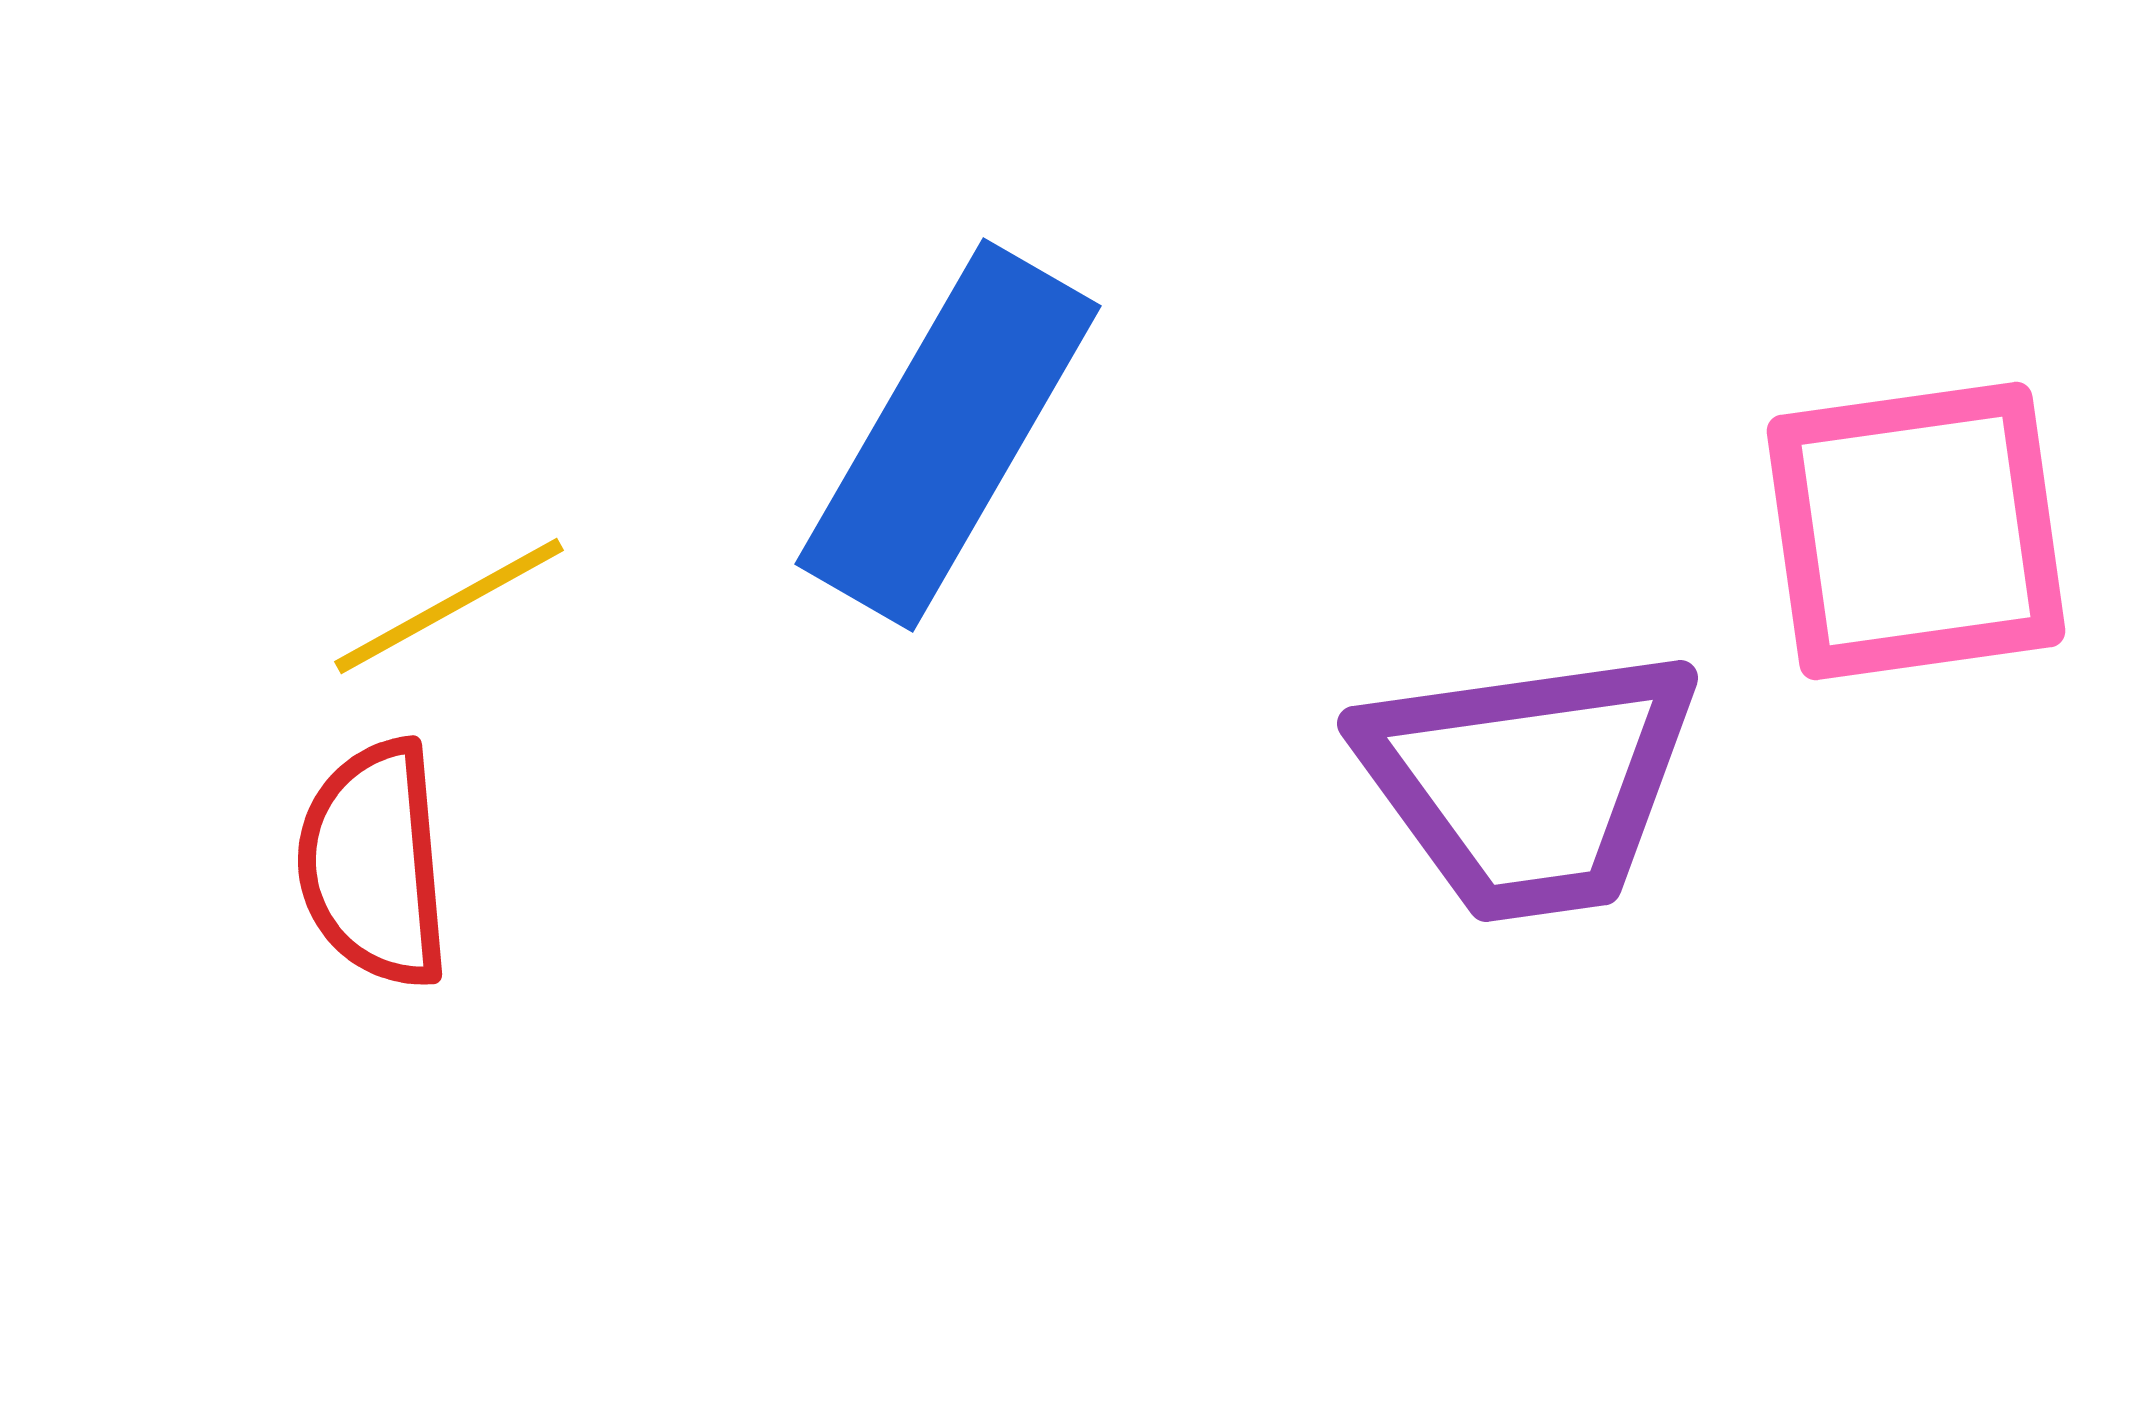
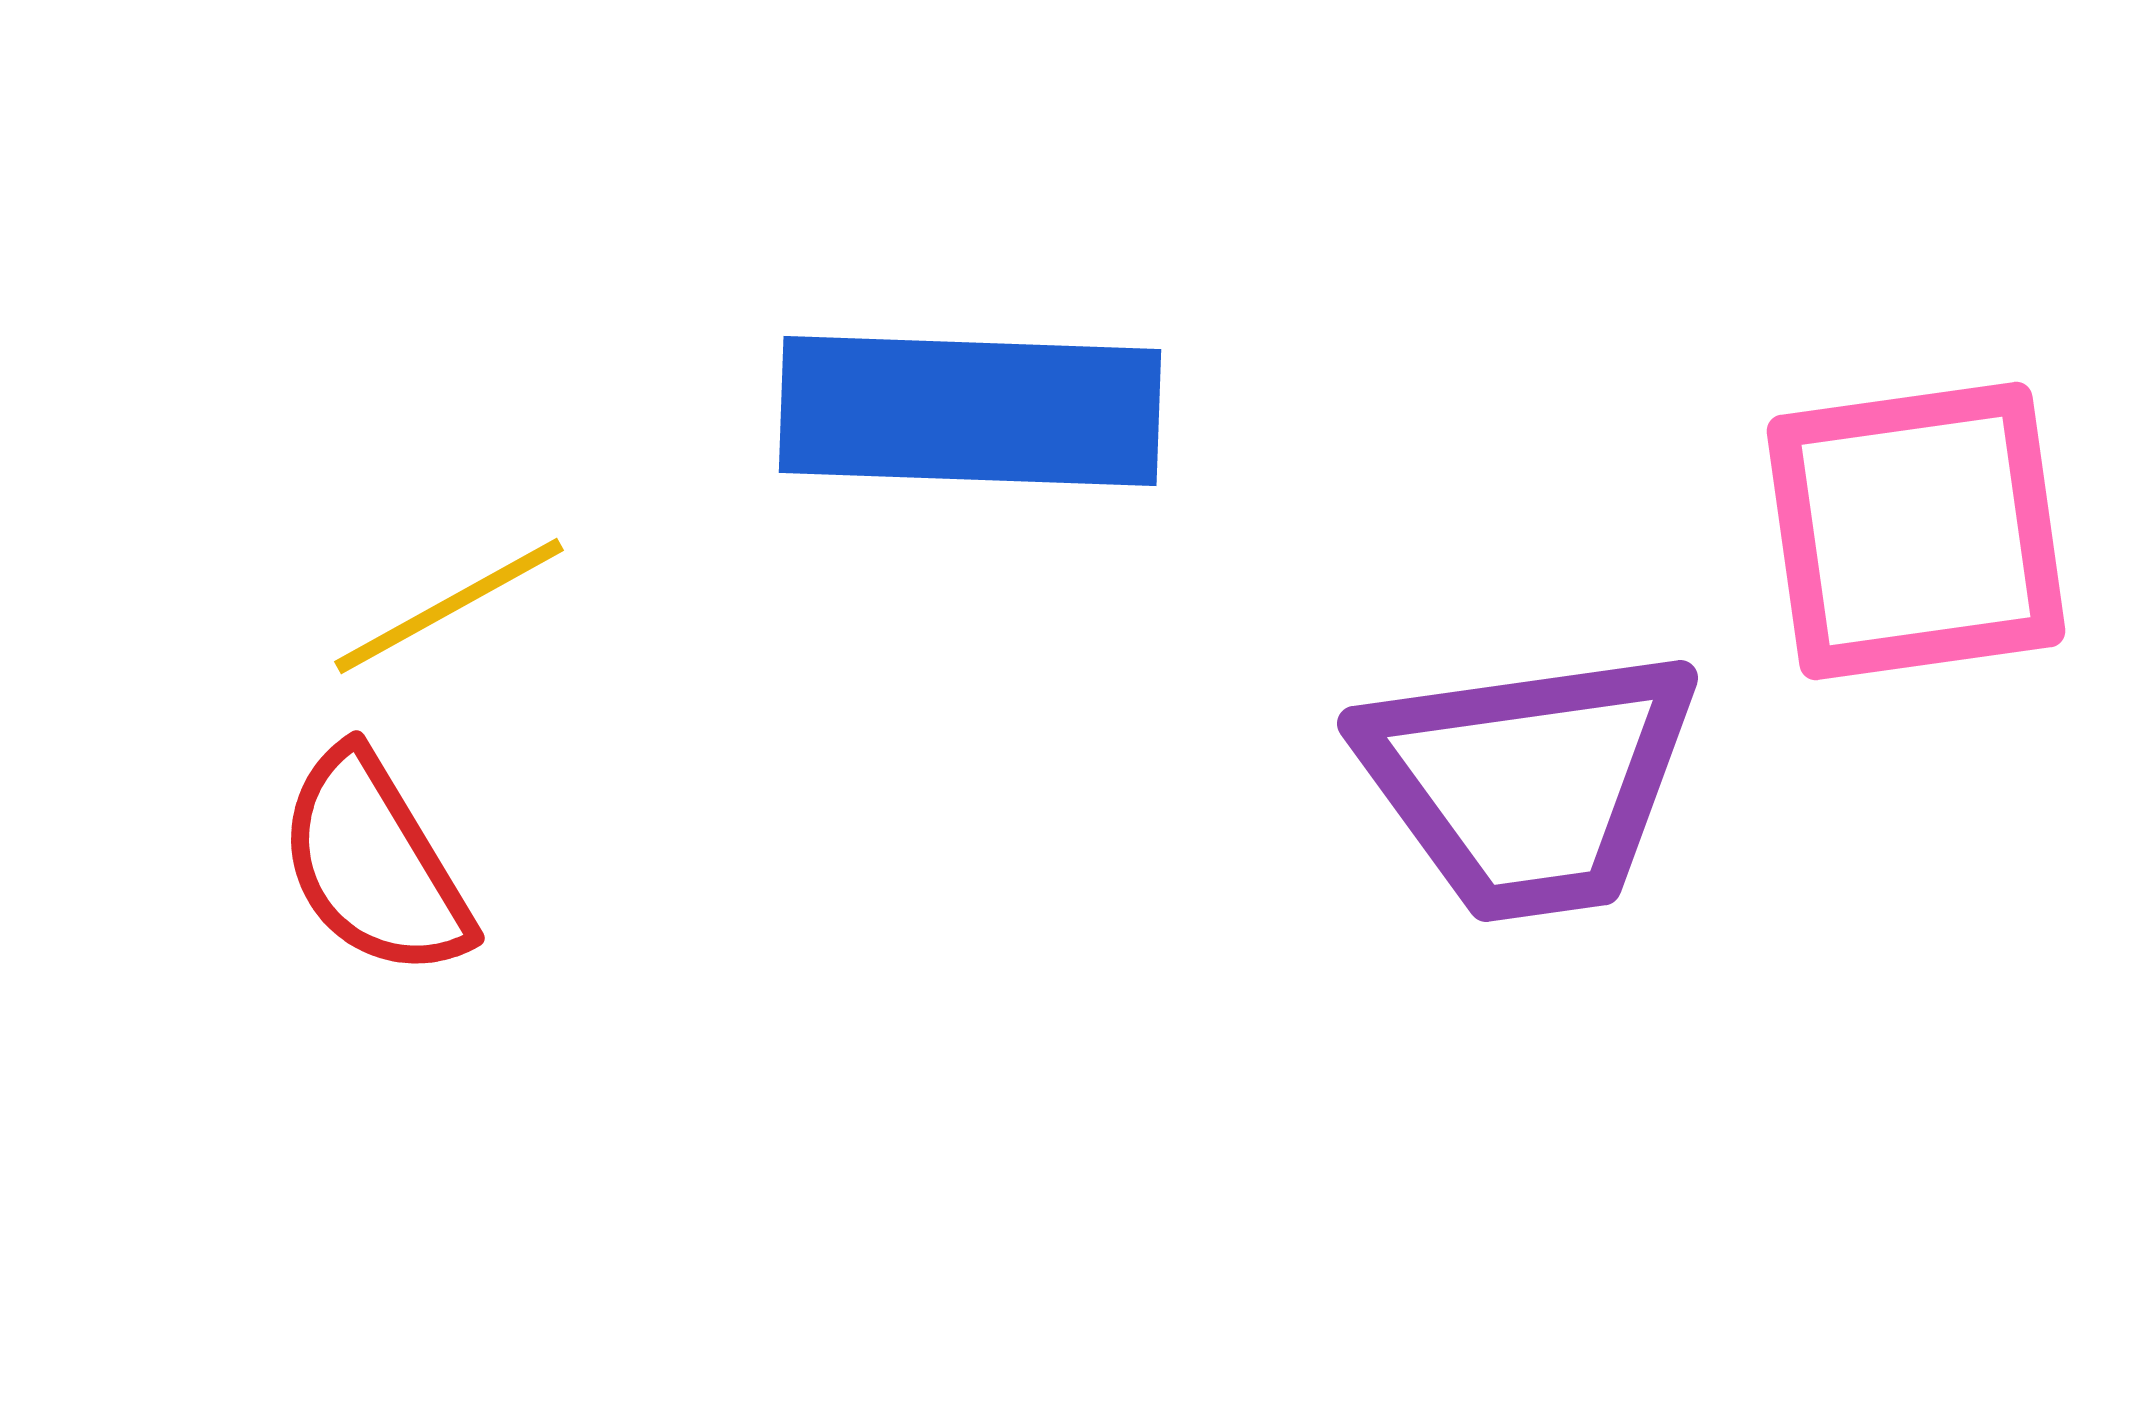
blue rectangle: moved 22 px right, 24 px up; rotated 62 degrees clockwise
red semicircle: rotated 26 degrees counterclockwise
